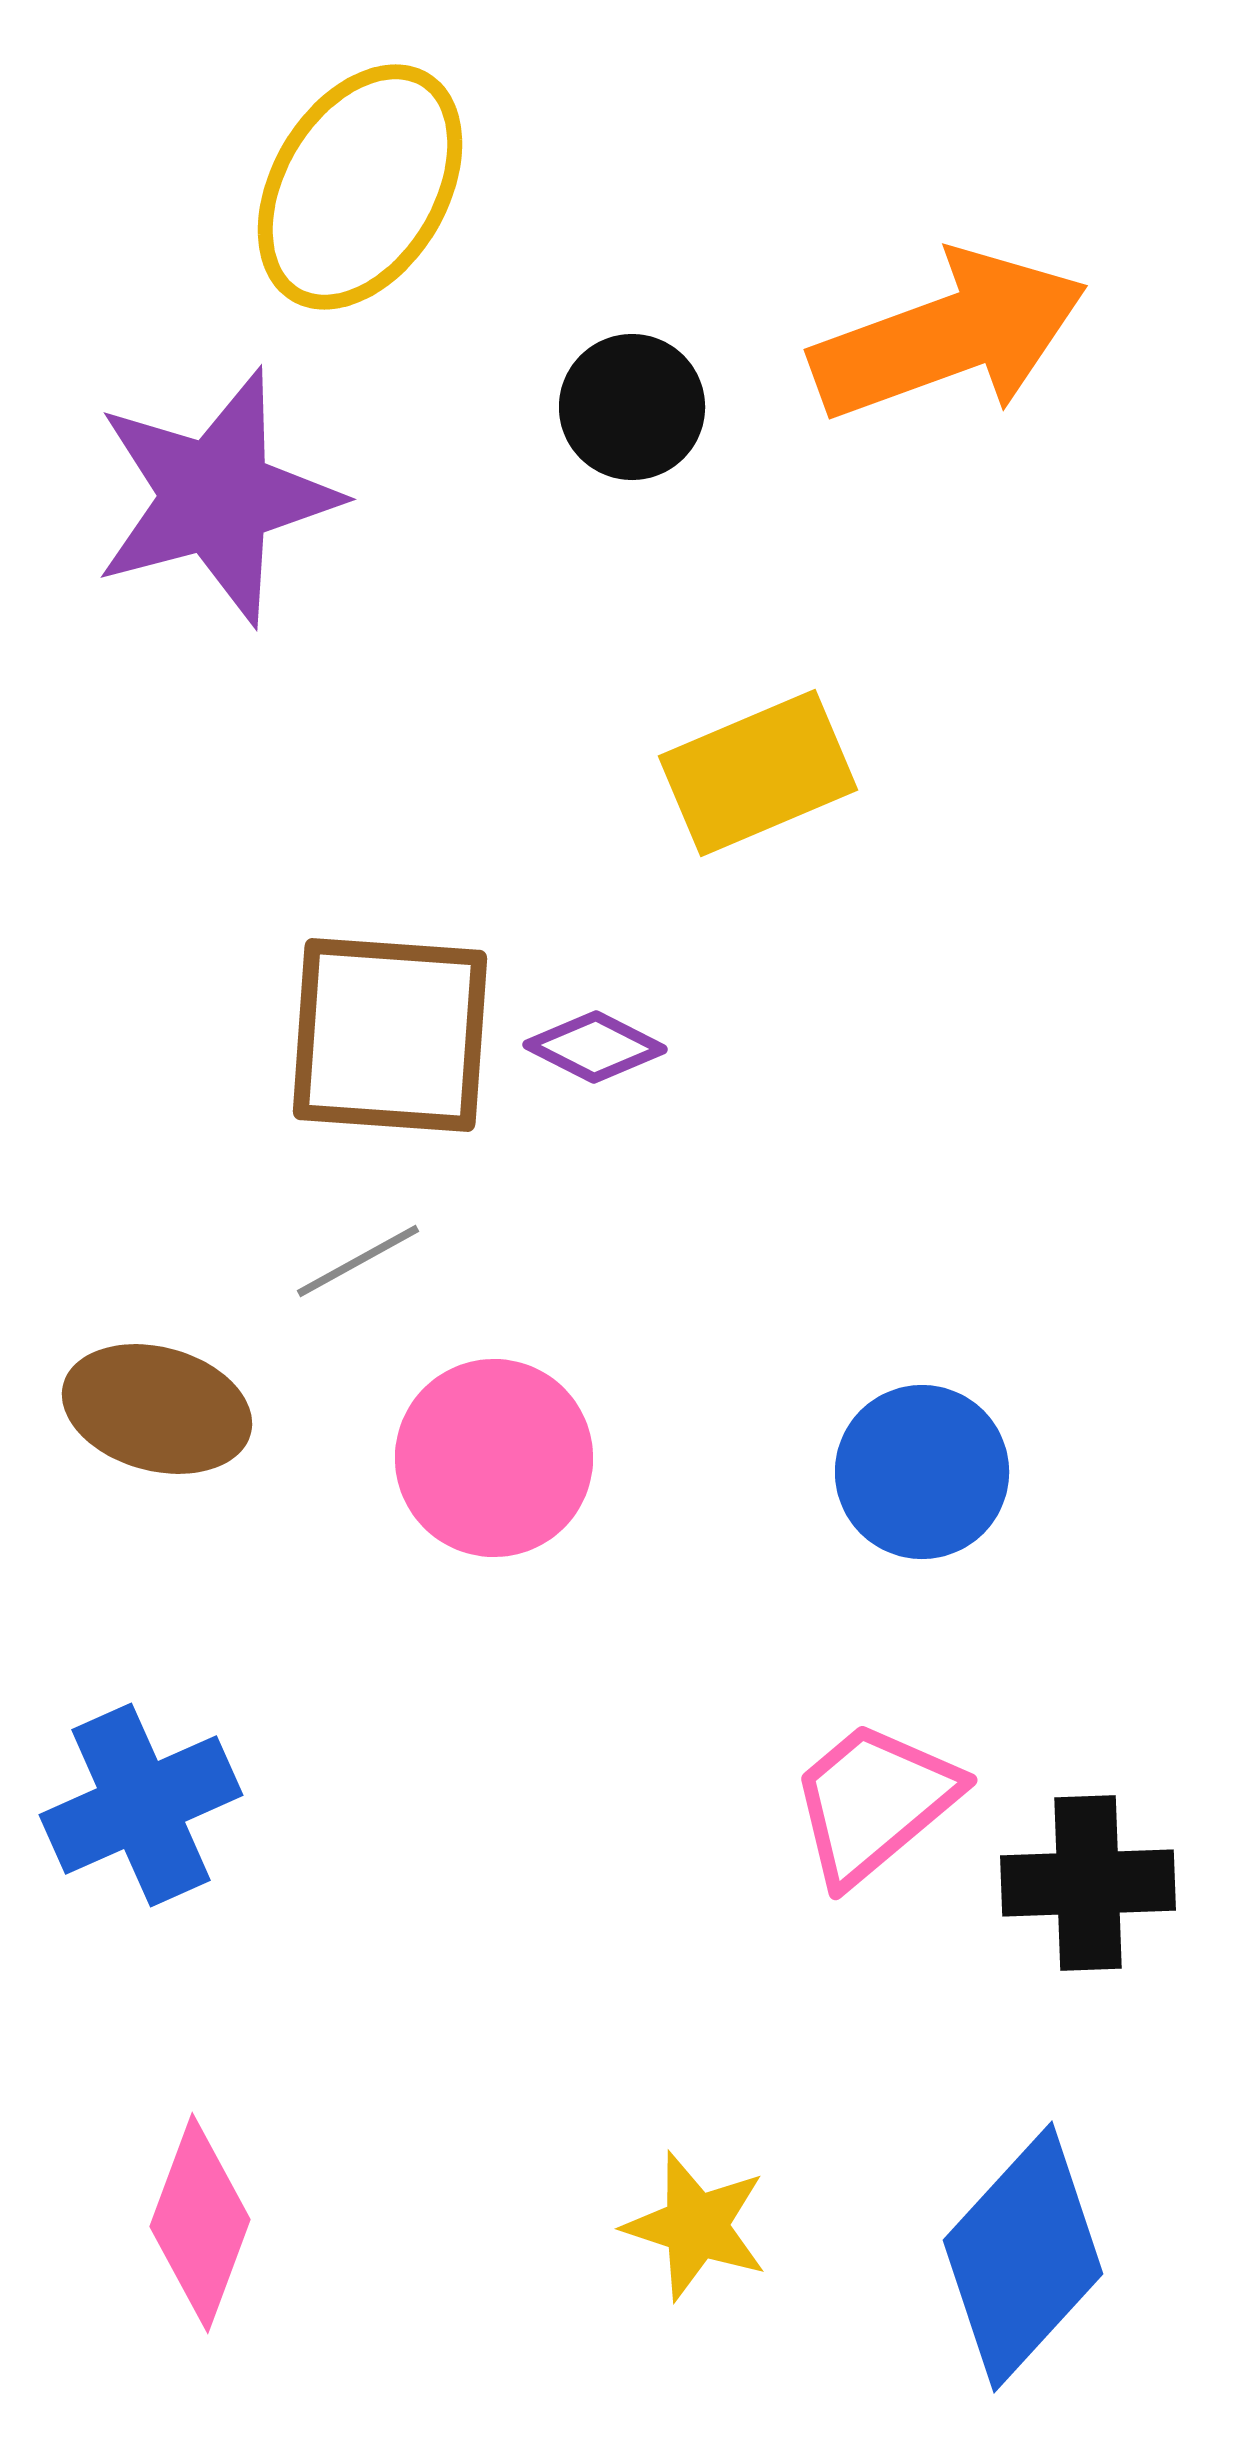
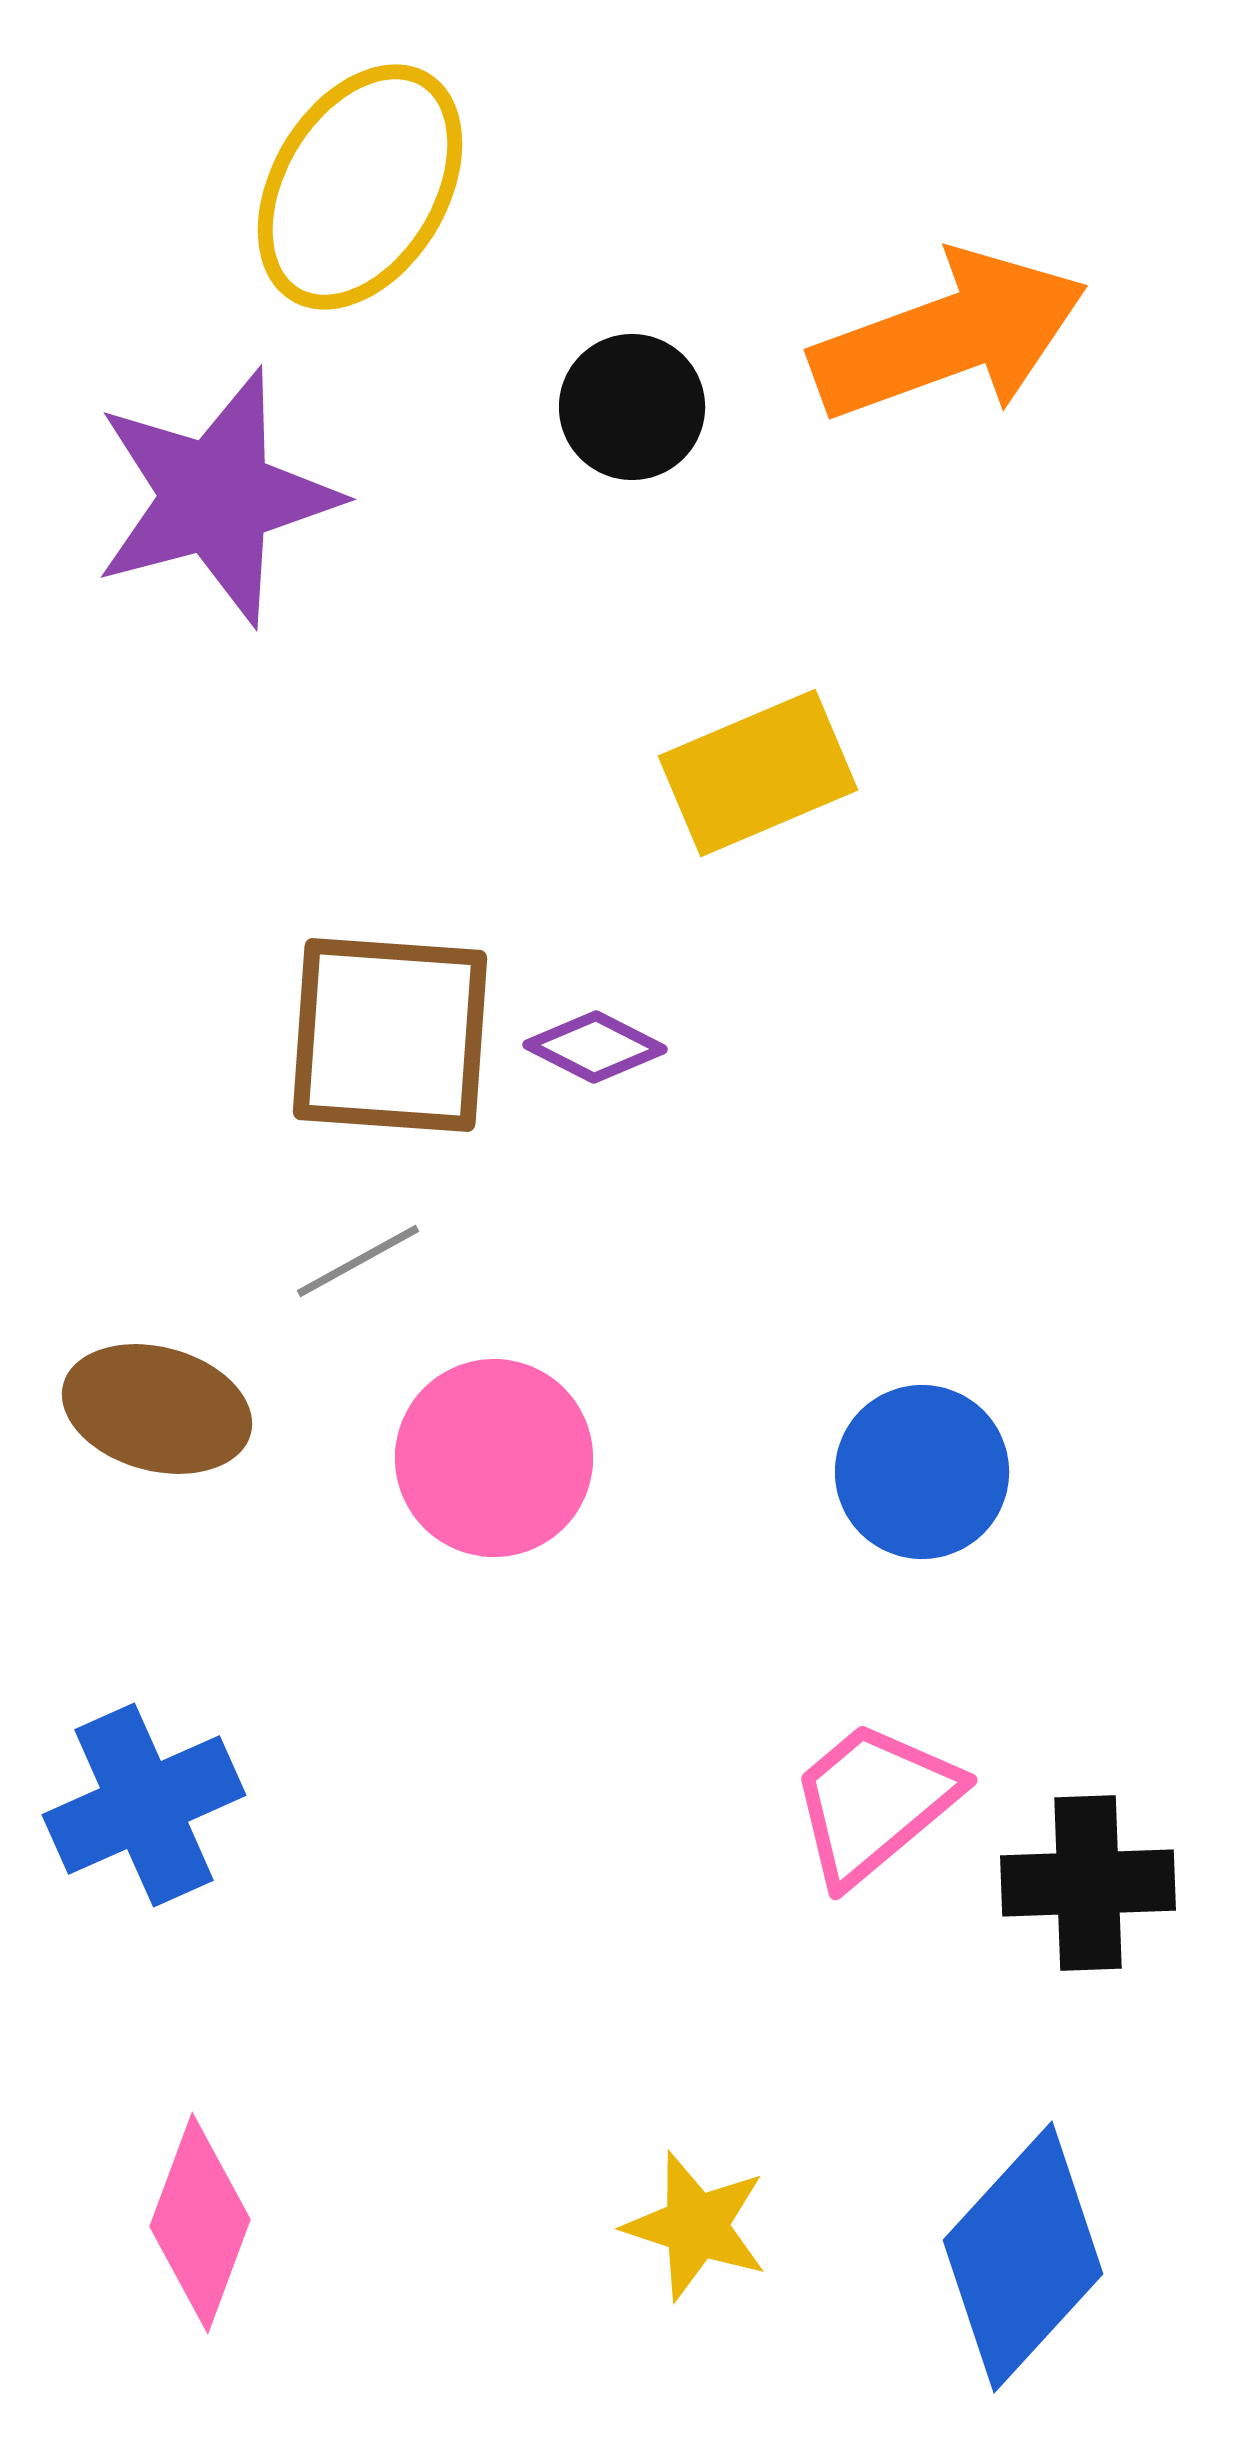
blue cross: moved 3 px right
